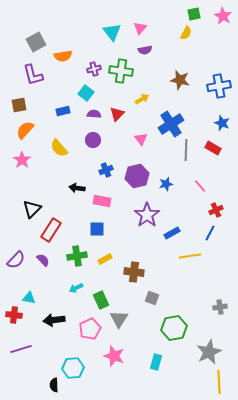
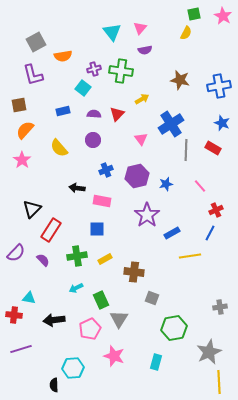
cyan square at (86, 93): moved 3 px left, 5 px up
purple semicircle at (16, 260): moved 7 px up
